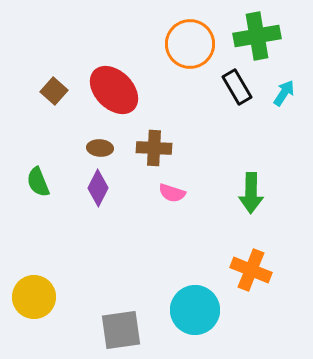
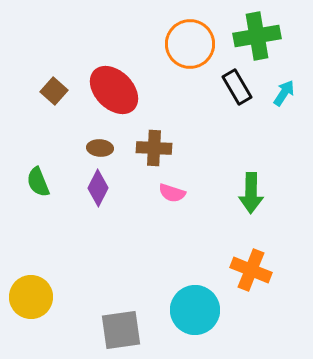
yellow circle: moved 3 px left
